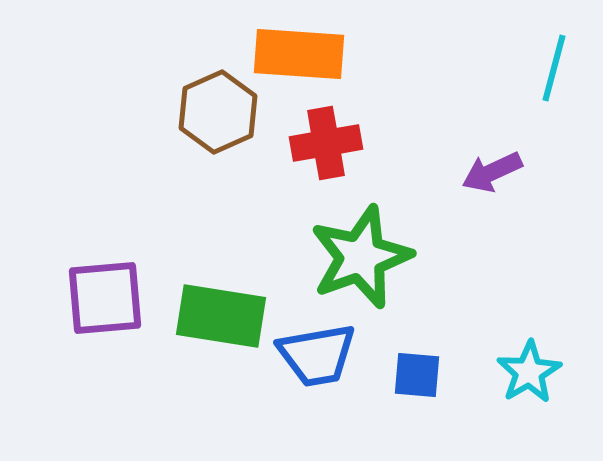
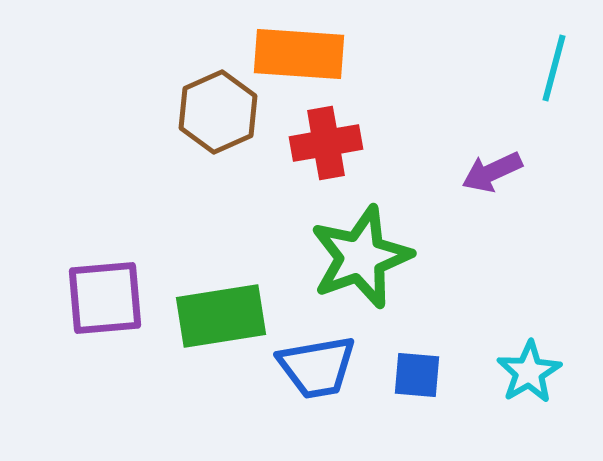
green rectangle: rotated 18 degrees counterclockwise
blue trapezoid: moved 12 px down
